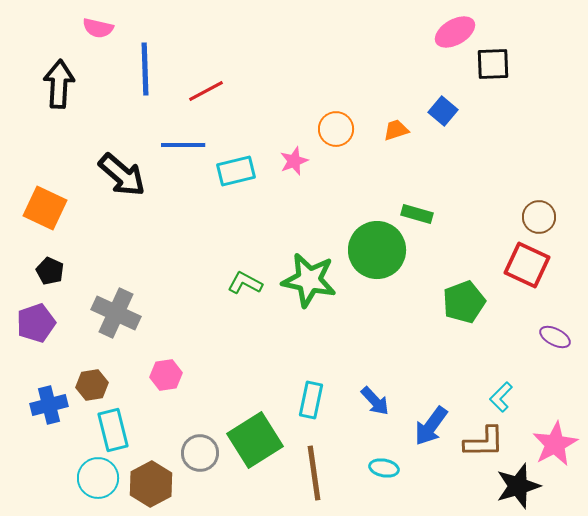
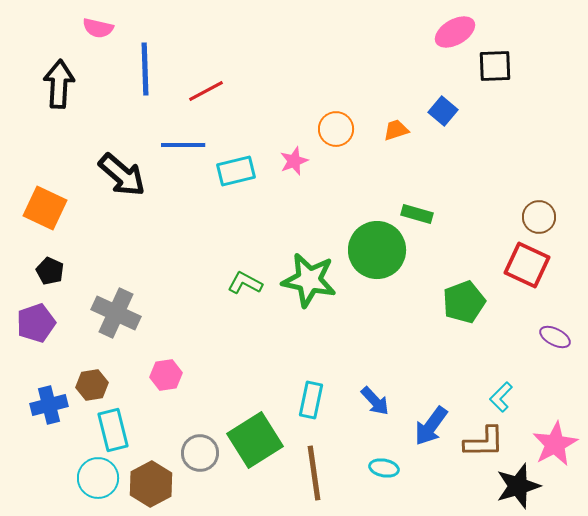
black square at (493, 64): moved 2 px right, 2 px down
